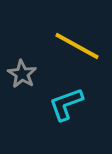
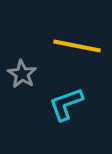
yellow line: rotated 18 degrees counterclockwise
